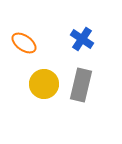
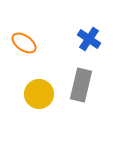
blue cross: moved 7 px right
yellow circle: moved 5 px left, 10 px down
